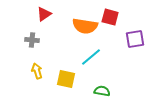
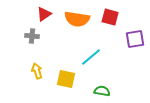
orange semicircle: moved 8 px left, 7 px up
gray cross: moved 4 px up
